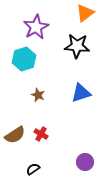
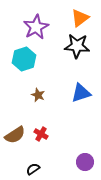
orange triangle: moved 5 px left, 5 px down
